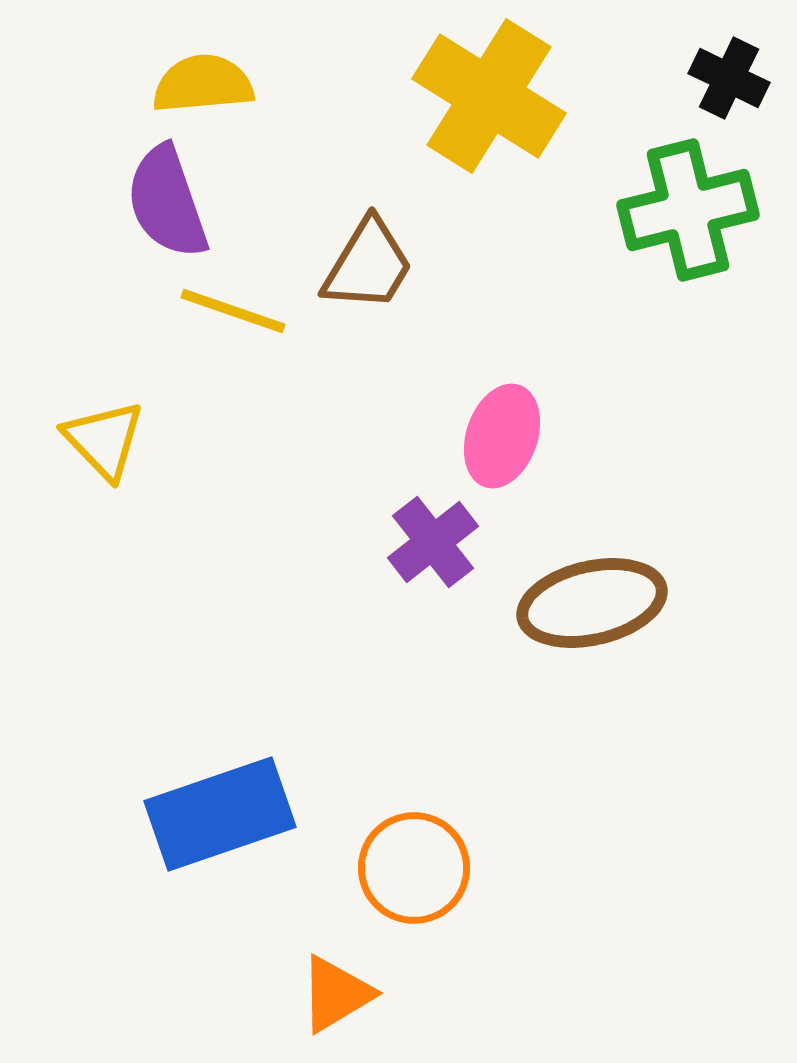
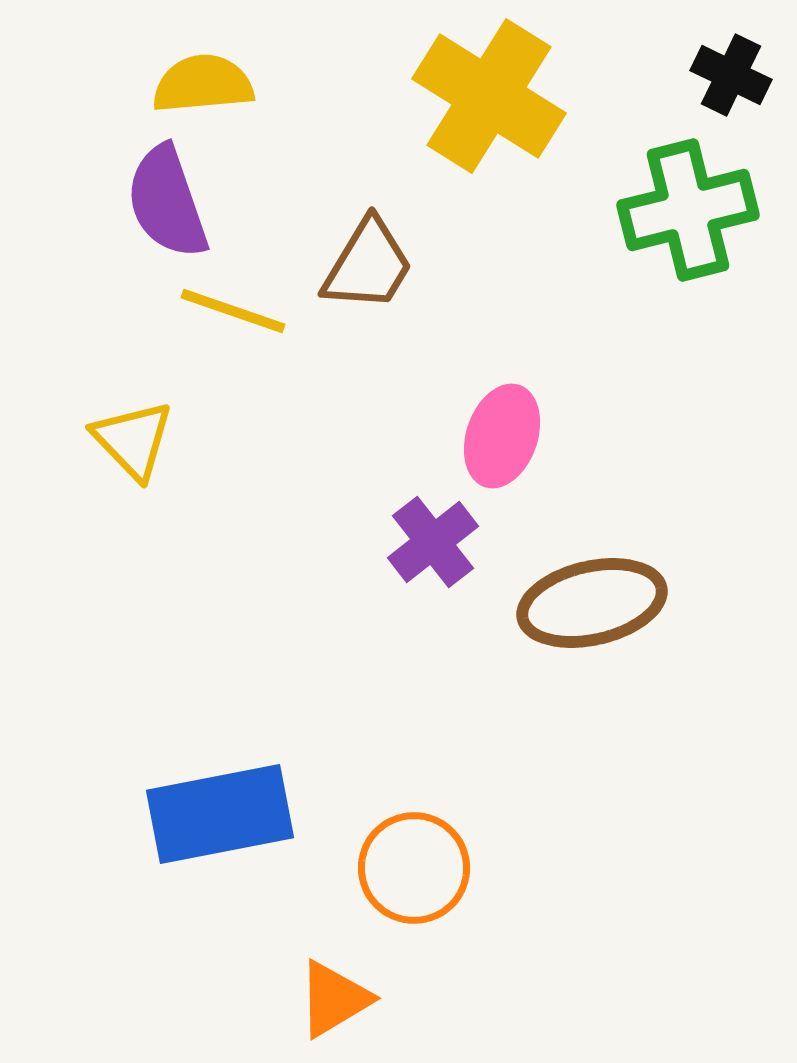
black cross: moved 2 px right, 3 px up
yellow triangle: moved 29 px right
blue rectangle: rotated 8 degrees clockwise
orange triangle: moved 2 px left, 5 px down
